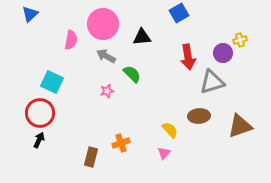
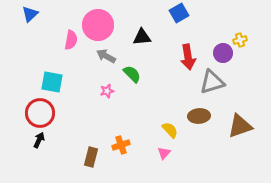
pink circle: moved 5 px left, 1 px down
cyan square: rotated 15 degrees counterclockwise
orange cross: moved 2 px down
